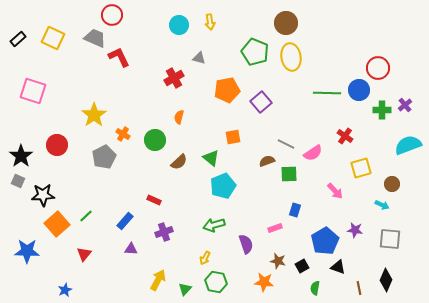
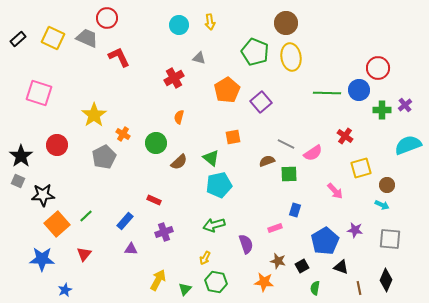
red circle at (112, 15): moved 5 px left, 3 px down
gray trapezoid at (95, 38): moved 8 px left
orange pentagon at (227, 90): rotated 20 degrees counterclockwise
pink square at (33, 91): moved 6 px right, 2 px down
green circle at (155, 140): moved 1 px right, 3 px down
brown circle at (392, 184): moved 5 px left, 1 px down
cyan pentagon at (223, 186): moved 4 px left, 1 px up; rotated 10 degrees clockwise
blue star at (27, 251): moved 15 px right, 8 px down
black triangle at (338, 267): moved 3 px right
